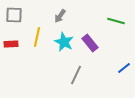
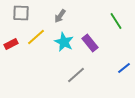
gray square: moved 7 px right, 2 px up
green line: rotated 42 degrees clockwise
yellow line: moved 1 px left; rotated 36 degrees clockwise
red rectangle: rotated 24 degrees counterclockwise
gray line: rotated 24 degrees clockwise
